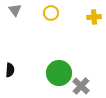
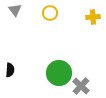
yellow circle: moved 1 px left
yellow cross: moved 1 px left
